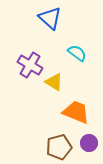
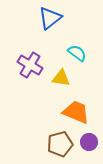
blue triangle: rotated 40 degrees clockwise
yellow triangle: moved 7 px right, 4 px up; rotated 24 degrees counterclockwise
purple circle: moved 1 px up
brown pentagon: moved 1 px right, 3 px up
